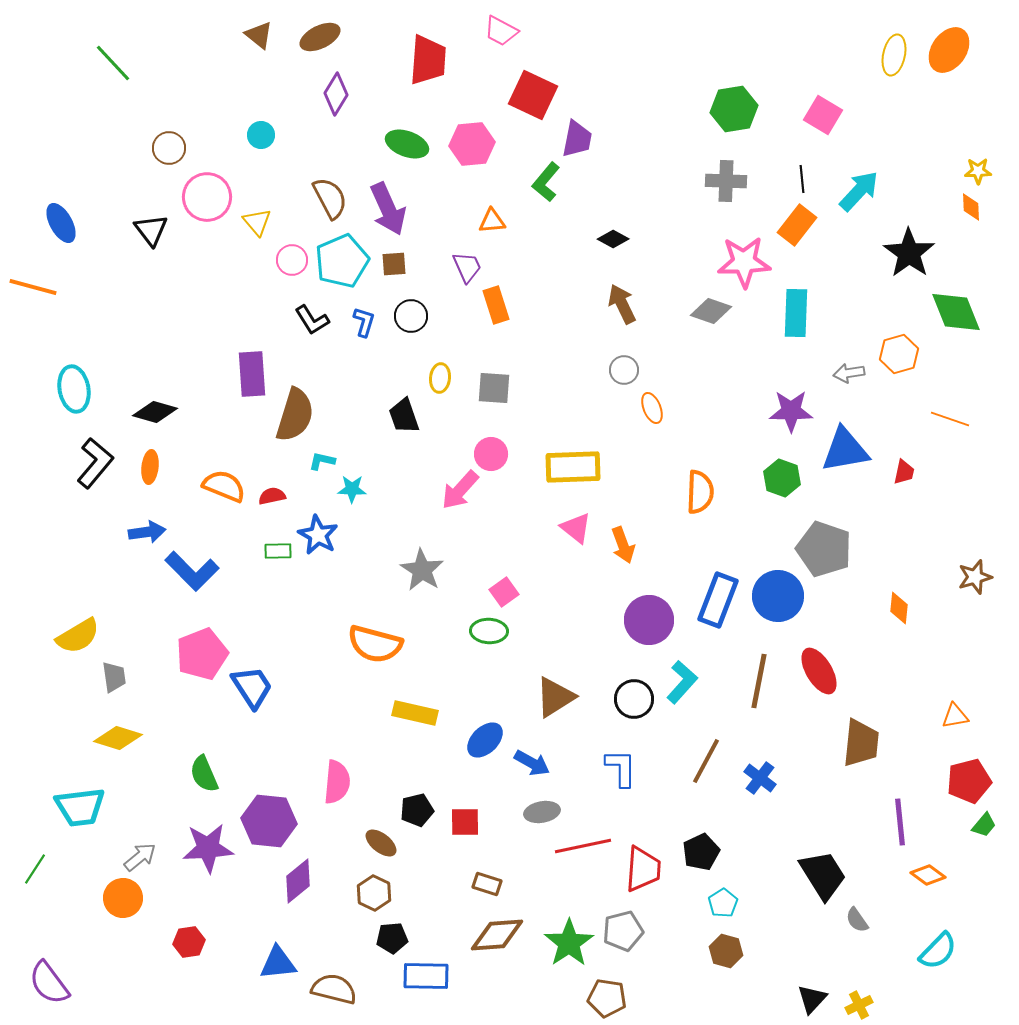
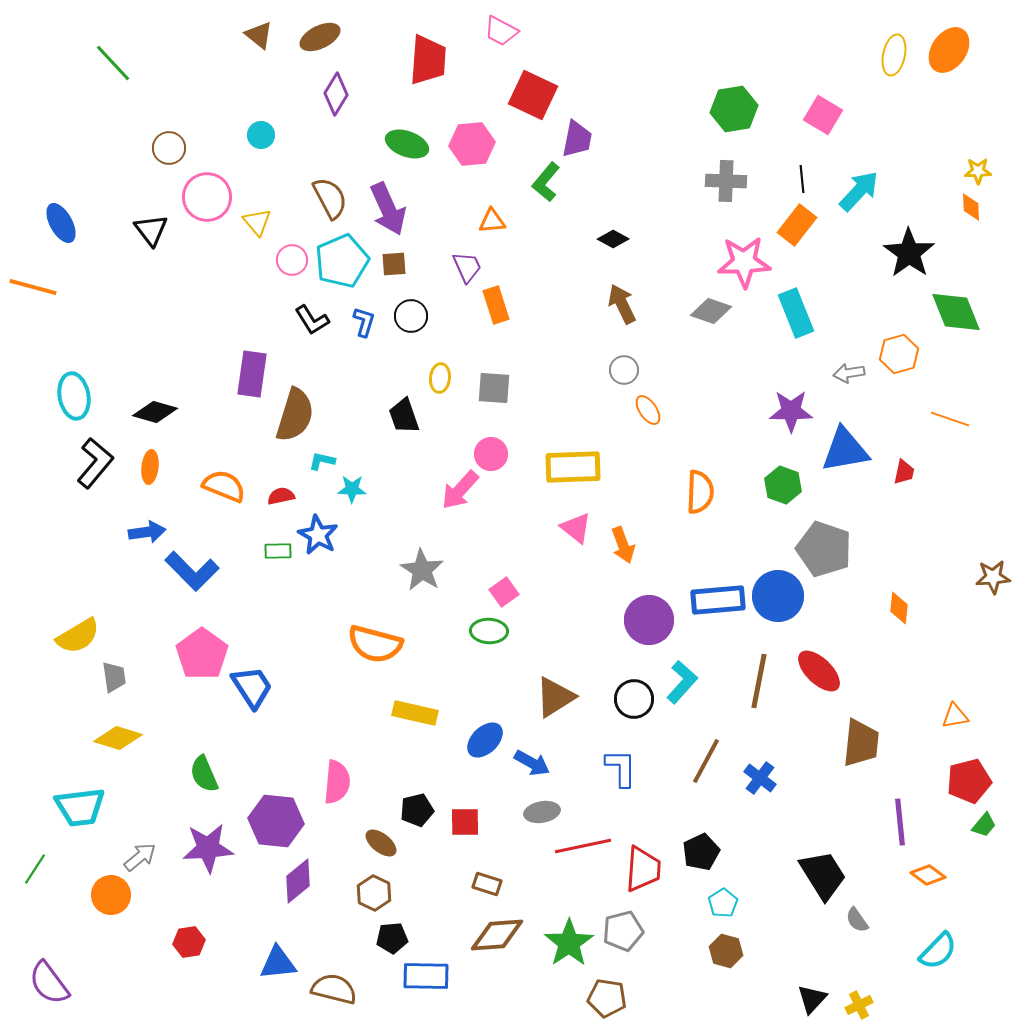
cyan rectangle at (796, 313): rotated 24 degrees counterclockwise
purple rectangle at (252, 374): rotated 12 degrees clockwise
cyan ellipse at (74, 389): moved 7 px down
orange ellipse at (652, 408): moved 4 px left, 2 px down; rotated 12 degrees counterclockwise
green hexagon at (782, 478): moved 1 px right, 7 px down
red semicircle at (272, 496): moved 9 px right
brown star at (975, 577): moved 18 px right; rotated 12 degrees clockwise
blue rectangle at (718, 600): rotated 64 degrees clockwise
pink pentagon at (202, 654): rotated 15 degrees counterclockwise
red ellipse at (819, 671): rotated 15 degrees counterclockwise
purple hexagon at (269, 821): moved 7 px right
orange circle at (123, 898): moved 12 px left, 3 px up
